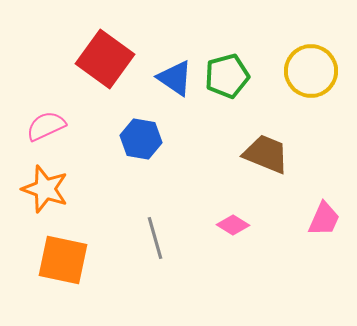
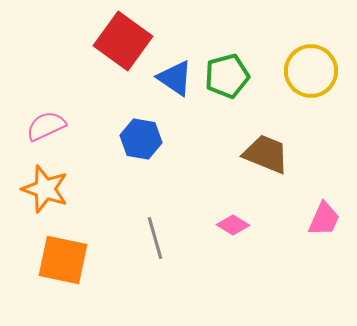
red square: moved 18 px right, 18 px up
